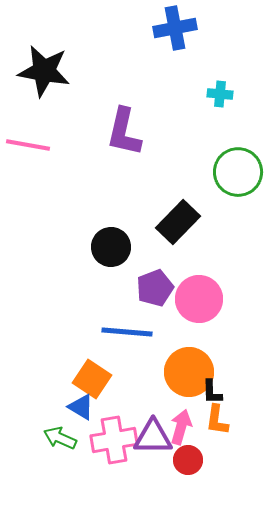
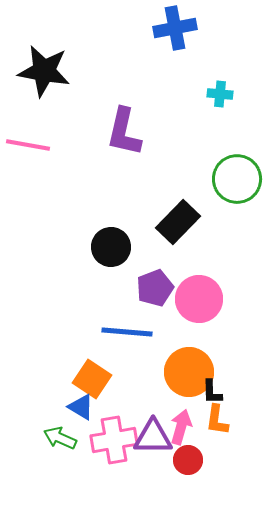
green circle: moved 1 px left, 7 px down
